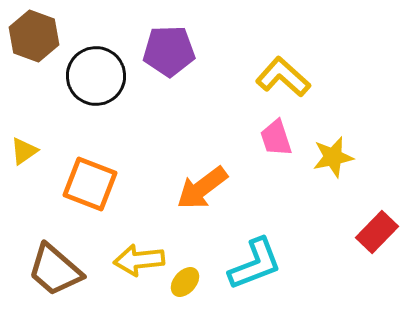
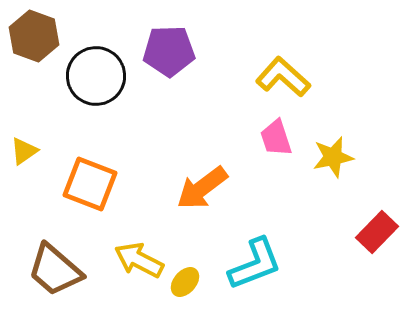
yellow arrow: rotated 33 degrees clockwise
